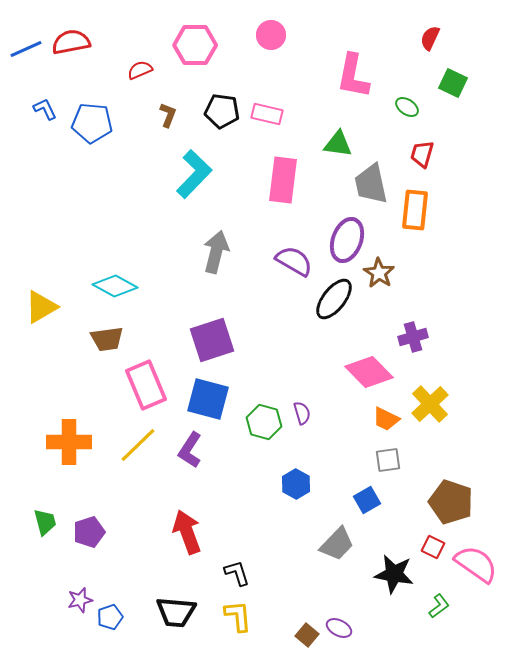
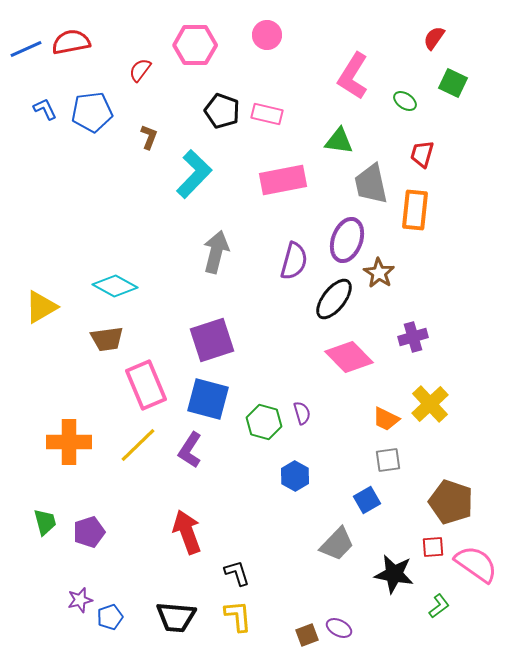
pink circle at (271, 35): moved 4 px left
red semicircle at (430, 38): moved 4 px right; rotated 10 degrees clockwise
red semicircle at (140, 70): rotated 30 degrees counterclockwise
pink L-shape at (353, 76): rotated 21 degrees clockwise
green ellipse at (407, 107): moved 2 px left, 6 px up
black pentagon at (222, 111): rotated 12 degrees clockwise
brown L-shape at (168, 115): moved 19 px left, 22 px down
blue pentagon at (92, 123): moved 11 px up; rotated 12 degrees counterclockwise
green triangle at (338, 144): moved 1 px right, 3 px up
pink rectangle at (283, 180): rotated 72 degrees clockwise
purple semicircle at (294, 261): rotated 75 degrees clockwise
pink diamond at (369, 372): moved 20 px left, 15 px up
blue hexagon at (296, 484): moved 1 px left, 8 px up
red square at (433, 547): rotated 30 degrees counterclockwise
black trapezoid at (176, 612): moved 5 px down
brown square at (307, 635): rotated 30 degrees clockwise
